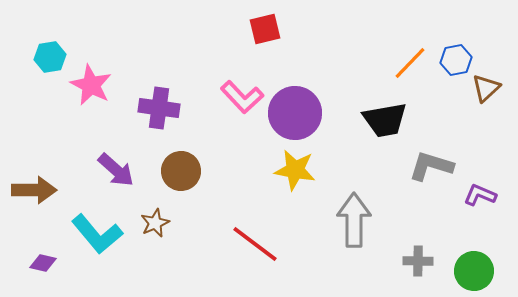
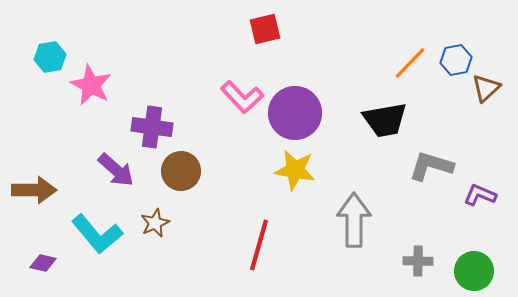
purple cross: moved 7 px left, 19 px down
red line: moved 4 px right, 1 px down; rotated 69 degrees clockwise
